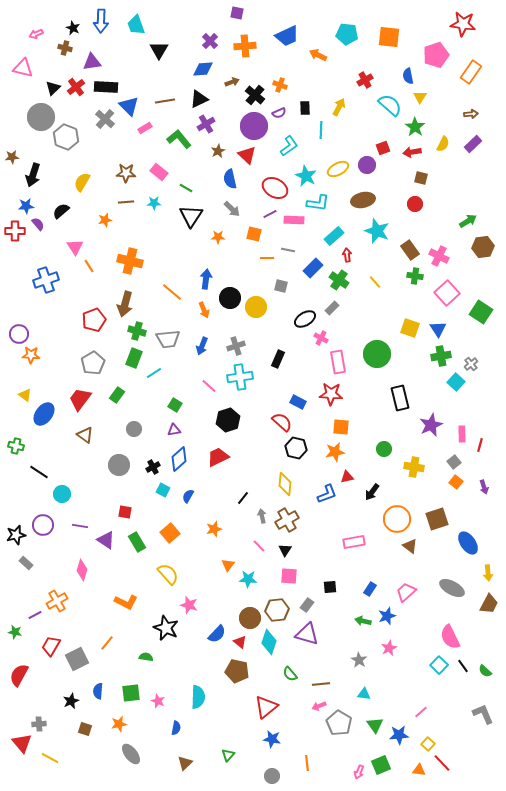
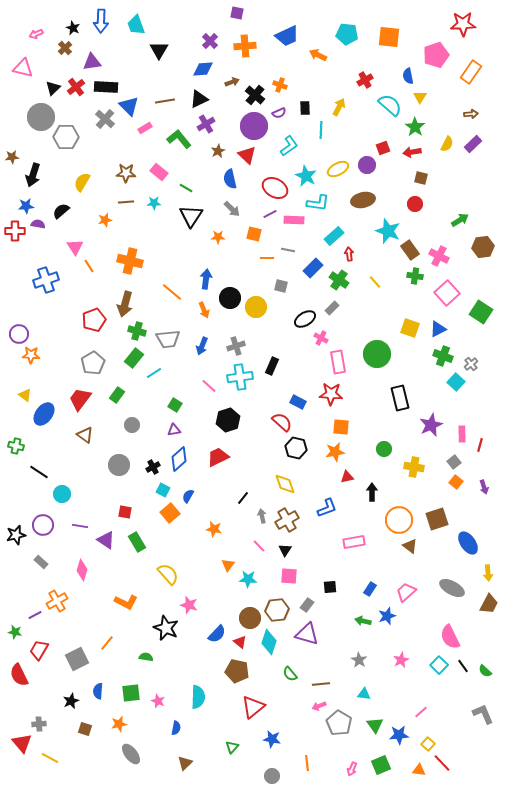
red star at (463, 24): rotated 10 degrees counterclockwise
brown cross at (65, 48): rotated 32 degrees clockwise
gray hexagon at (66, 137): rotated 20 degrees counterclockwise
yellow semicircle at (443, 144): moved 4 px right
green arrow at (468, 221): moved 8 px left, 1 px up
purple semicircle at (38, 224): rotated 40 degrees counterclockwise
cyan star at (377, 231): moved 11 px right
red arrow at (347, 255): moved 2 px right, 1 px up
blue triangle at (438, 329): rotated 36 degrees clockwise
green cross at (441, 356): moved 2 px right; rotated 30 degrees clockwise
green rectangle at (134, 358): rotated 18 degrees clockwise
black rectangle at (278, 359): moved 6 px left, 7 px down
gray circle at (134, 429): moved 2 px left, 4 px up
yellow diamond at (285, 484): rotated 25 degrees counterclockwise
black arrow at (372, 492): rotated 144 degrees clockwise
blue L-shape at (327, 494): moved 14 px down
orange circle at (397, 519): moved 2 px right, 1 px down
orange star at (214, 529): rotated 28 degrees clockwise
orange square at (170, 533): moved 20 px up
gray rectangle at (26, 563): moved 15 px right, 1 px up
red trapezoid at (51, 646): moved 12 px left, 4 px down
pink star at (389, 648): moved 12 px right, 12 px down
red semicircle at (19, 675): rotated 55 degrees counterclockwise
red triangle at (266, 707): moved 13 px left
green triangle at (228, 755): moved 4 px right, 8 px up
pink arrow at (359, 772): moved 7 px left, 3 px up
